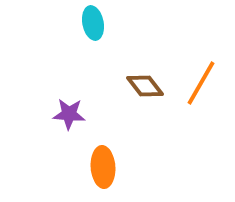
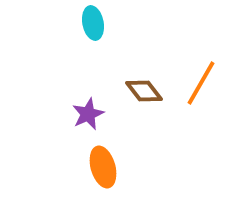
brown diamond: moved 1 px left, 5 px down
purple star: moved 19 px right; rotated 28 degrees counterclockwise
orange ellipse: rotated 12 degrees counterclockwise
